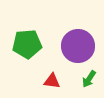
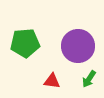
green pentagon: moved 2 px left, 1 px up
